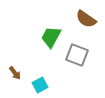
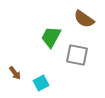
brown semicircle: moved 2 px left
gray square: rotated 10 degrees counterclockwise
cyan square: moved 1 px right, 2 px up
